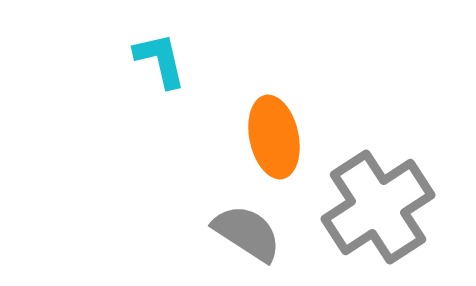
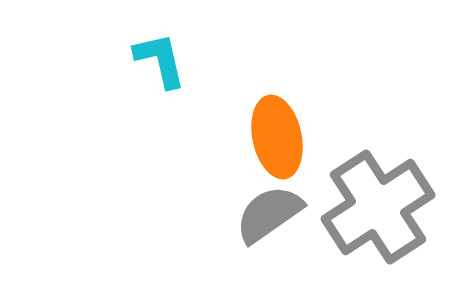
orange ellipse: moved 3 px right
gray semicircle: moved 22 px right, 19 px up; rotated 68 degrees counterclockwise
